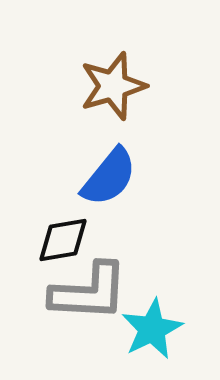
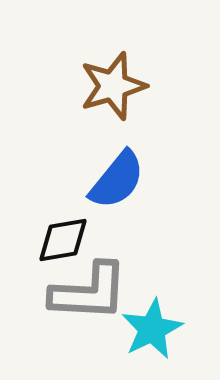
blue semicircle: moved 8 px right, 3 px down
